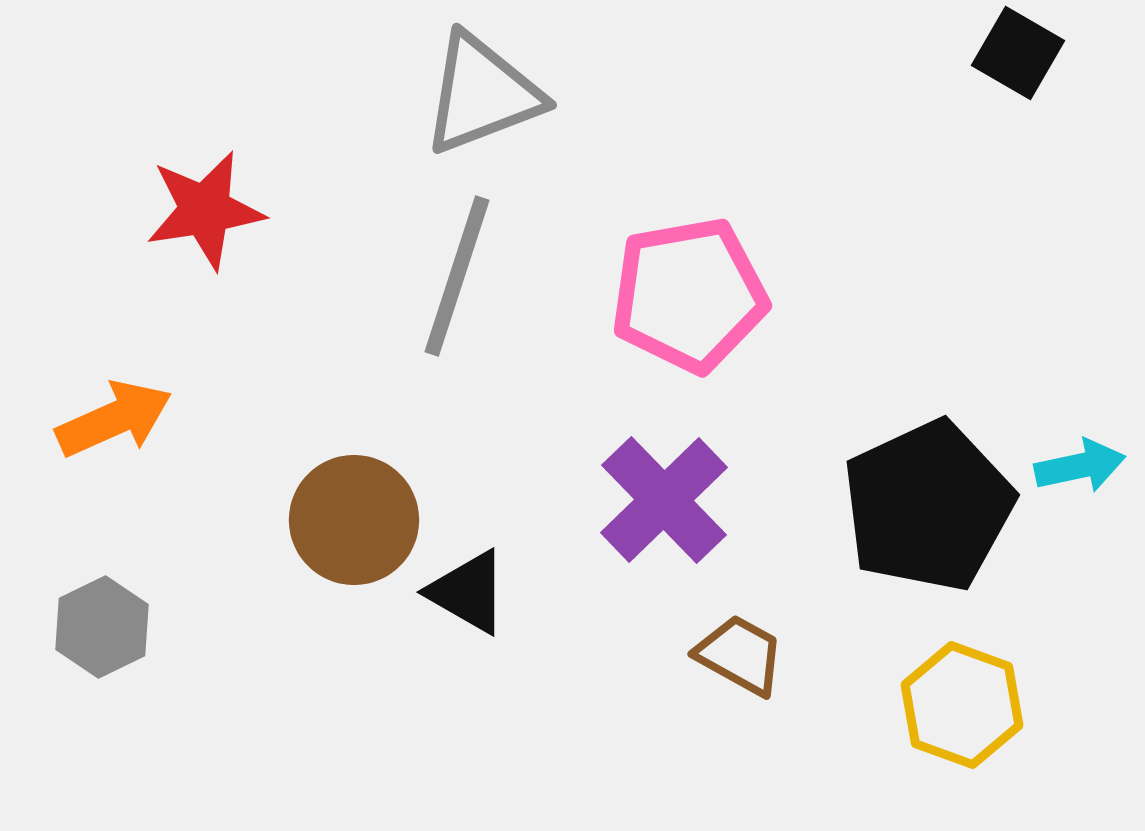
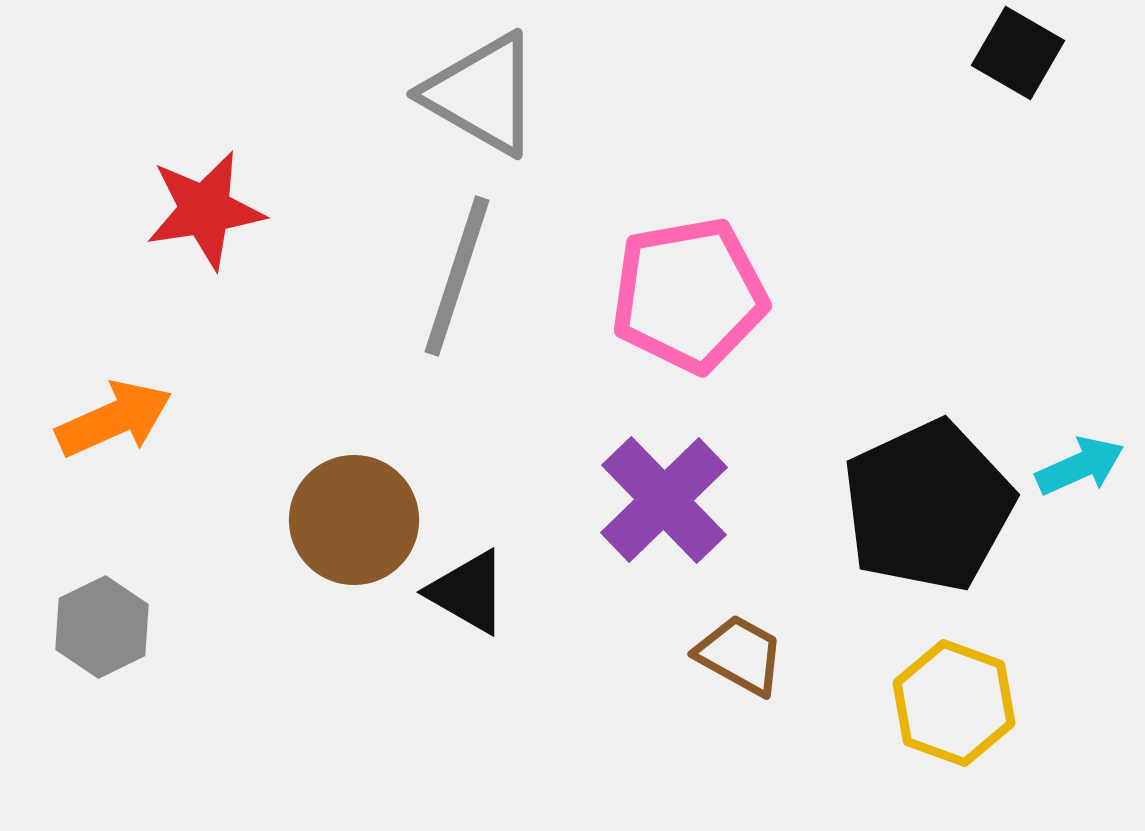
gray triangle: rotated 51 degrees clockwise
cyan arrow: rotated 12 degrees counterclockwise
yellow hexagon: moved 8 px left, 2 px up
